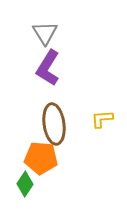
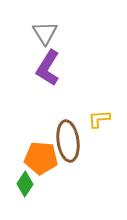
yellow L-shape: moved 3 px left
brown ellipse: moved 14 px right, 17 px down
